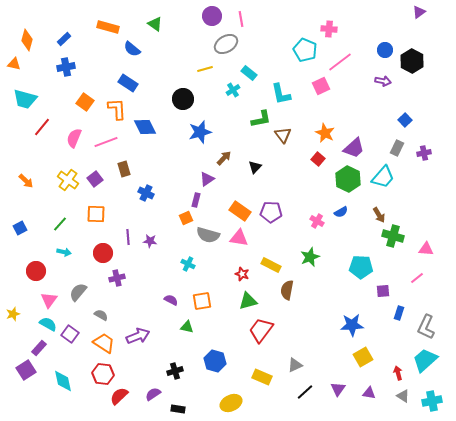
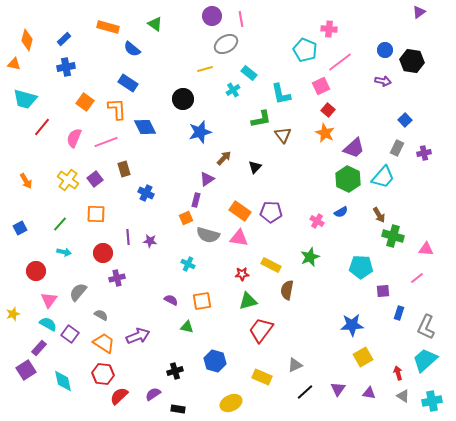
black hexagon at (412, 61): rotated 20 degrees counterclockwise
red square at (318, 159): moved 10 px right, 49 px up
orange arrow at (26, 181): rotated 14 degrees clockwise
red star at (242, 274): rotated 24 degrees counterclockwise
